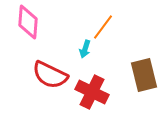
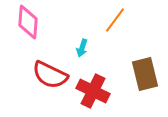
orange line: moved 12 px right, 7 px up
cyan arrow: moved 3 px left, 1 px up
brown rectangle: moved 1 px right, 1 px up
red cross: moved 1 px right, 1 px up
